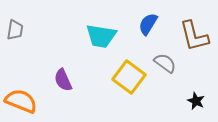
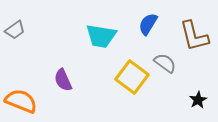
gray trapezoid: rotated 45 degrees clockwise
yellow square: moved 3 px right
black star: moved 2 px right, 1 px up; rotated 18 degrees clockwise
